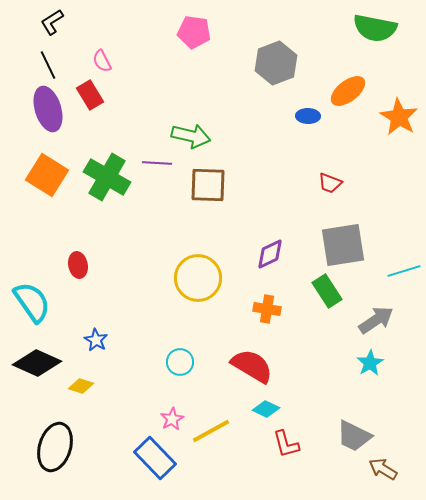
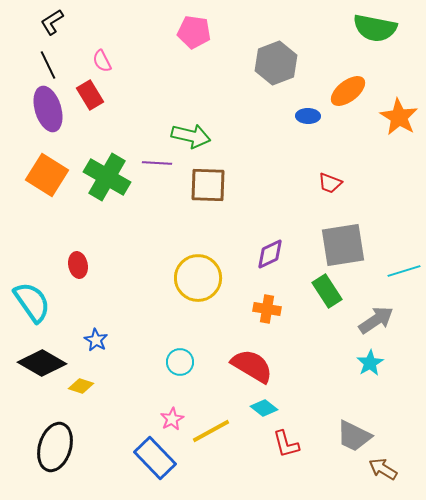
black diamond: moved 5 px right; rotated 6 degrees clockwise
cyan diamond: moved 2 px left, 1 px up; rotated 12 degrees clockwise
